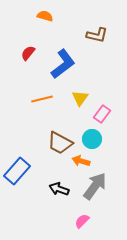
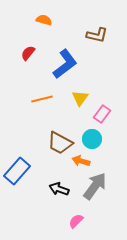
orange semicircle: moved 1 px left, 4 px down
blue L-shape: moved 2 px right
pink semicircle: moved 6 px left
